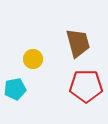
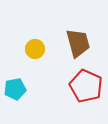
yellow circle: moved 2 px right, 10 px up
red pentagon: rotated 24 degrees clockwise
